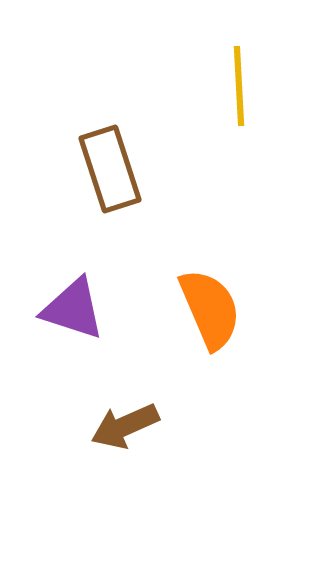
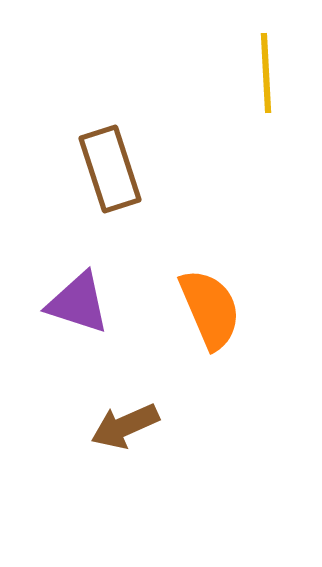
yellow line: moved 27 px right, 13 px up
purple triangle: moved 5 px right, 6 px up
